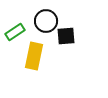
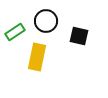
black square: moved 13 px right; rotated 18 degrees clockwise
yellow rectangle: moved 3 px right, 1 px down
